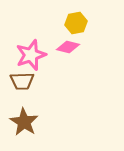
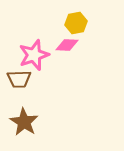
pink diamond: moved 1 px left, 2 px up; rotated 10 degrees counterclockwise
pink star: moved 3 px right
brown trapezoid: moved 3 px left, 2 px up
